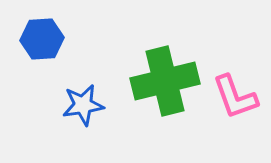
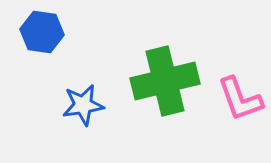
blue hexagon: moved 7 px up; rotated 12 degrees clockwise
pink L-shape: moved 5 px right, 2 px down
